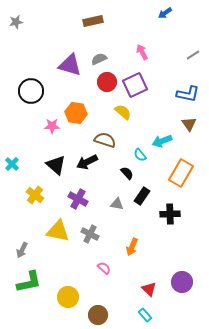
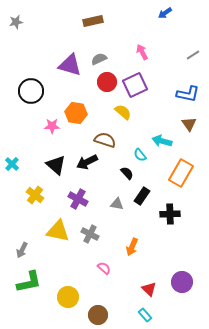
cyan arrow: rotated 36 degrees clockwise
